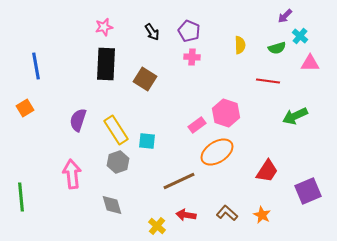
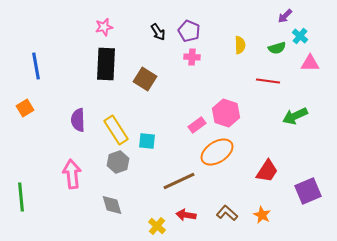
black arrow: moved 6 px right
purple semicircle: rotated 20 degrees counterclockwise
